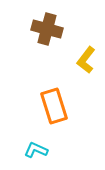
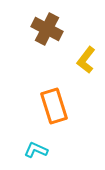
brown cross: rotated 12 degrees clockwise
